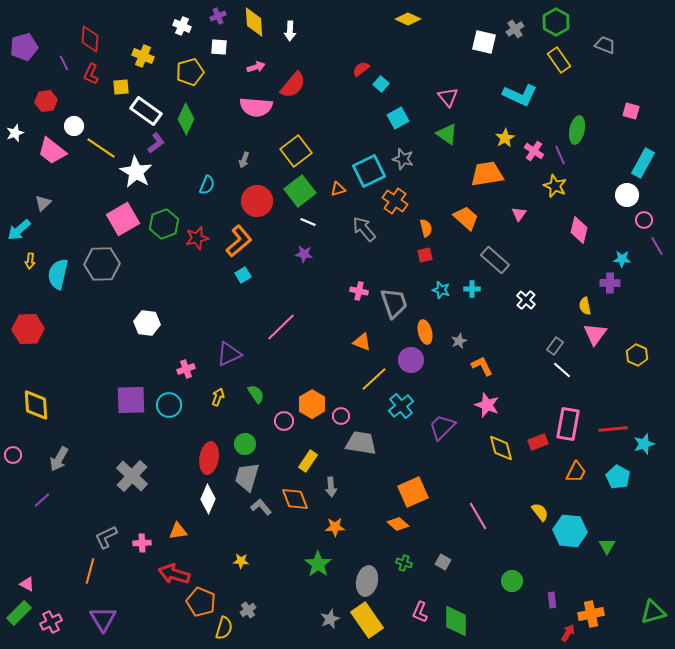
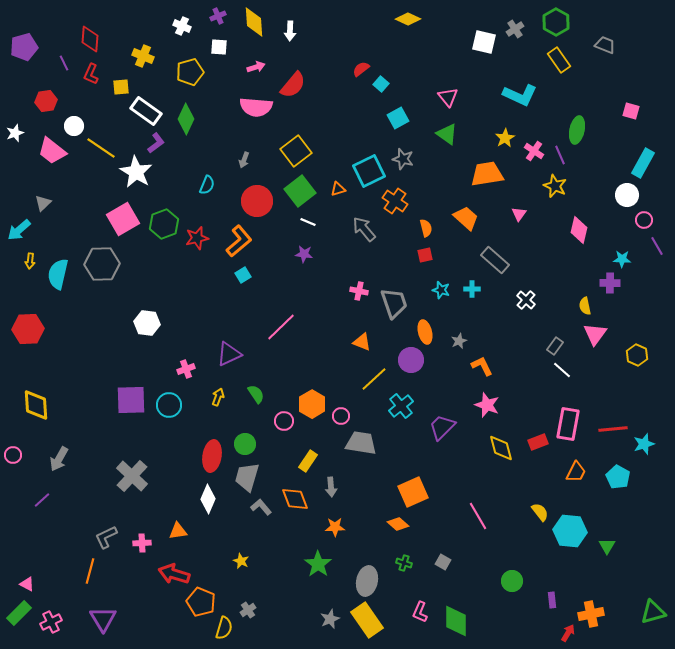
red ellipse at (209, 458): moved 3 px right, 2 px up
yellow star at (241, 561): rotated 21 degrees clockwise
